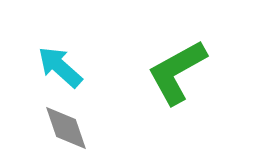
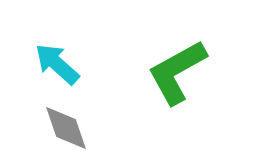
cyan arrow: moved 3 px left, 3 px up
